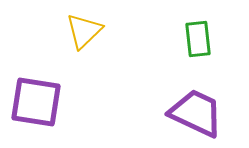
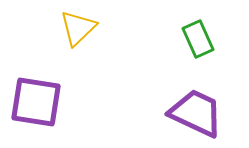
yellow triangle: moved 6 px left, 3 px up
green rectangle: rotated 18 degrees counterclockwise
